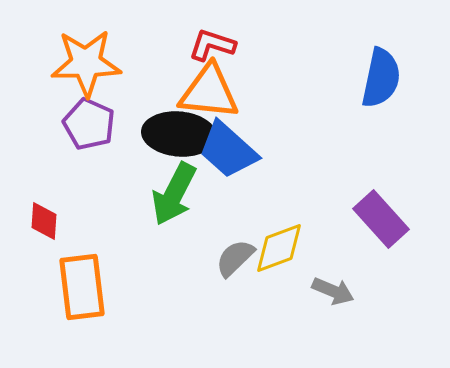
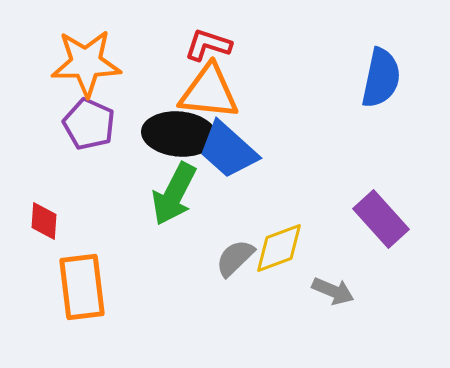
red L-shape: moved 4 px left
